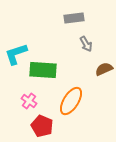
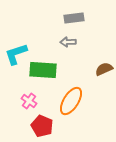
gray arrow: moved 18 px left, 2 px up; rotated 119 degrees clockwise
